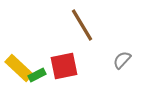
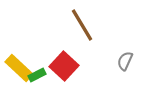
gray semicircle: moved 3 px right, 1 px down; rotated 18 degrees counterclockwise
red square: rotated 36 degrees counterclockwise
